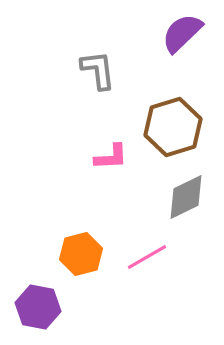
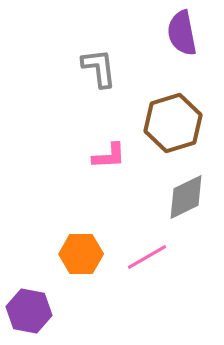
purple semicircle: rotated 57 degrees counterclockwise
gray L-shape: moved 1 px right, 2 px up
brown hexagon: moved 4 px up
pink L-shape: moved 2 px left, 1 px up
orange hexagon: rotated 15 degrees clockwise
purple hexagon: moved 9 px left, 4 px down
